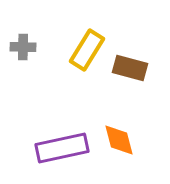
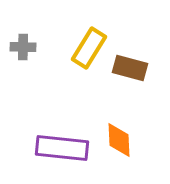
yellow rectangle: moved 2 px right, 2 px up
orange diamond: rotated 12 degrees clockwise
purple rectangle: rotated 18 degrees clockwise
